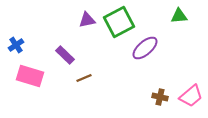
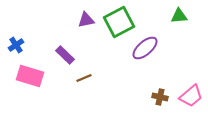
purple triangle: moved 1 px left
